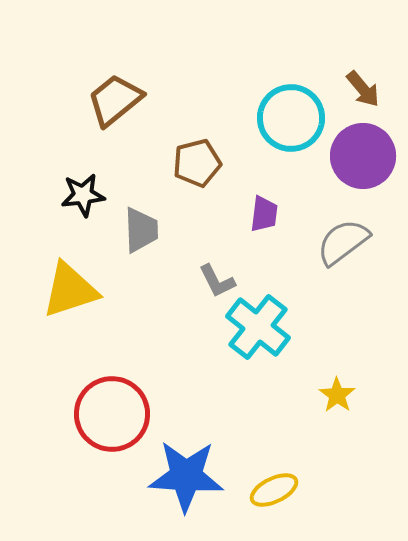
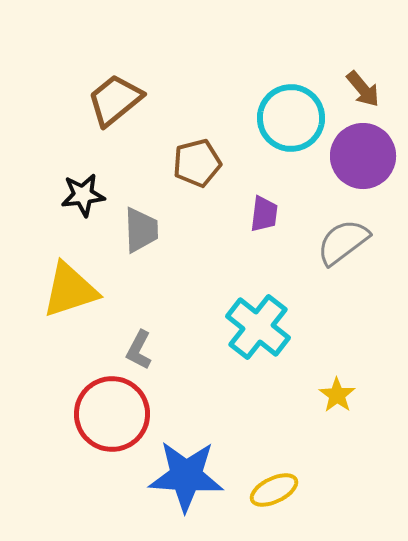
gray L-shape: moved 78 px left, 69 px down; rotated 54 degrees clockwise
